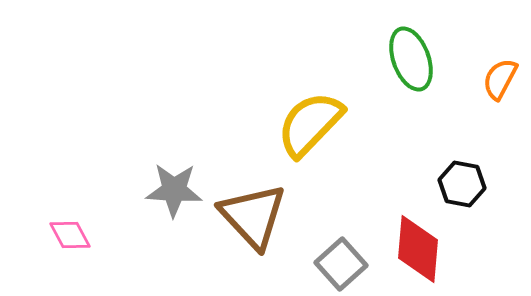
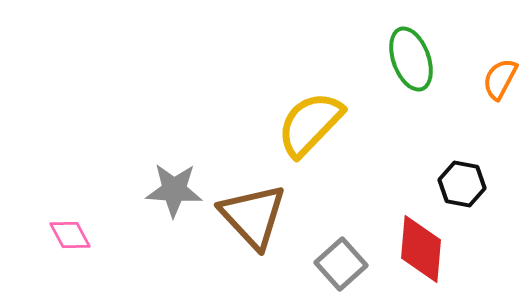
red diamond: moved 3 px right
